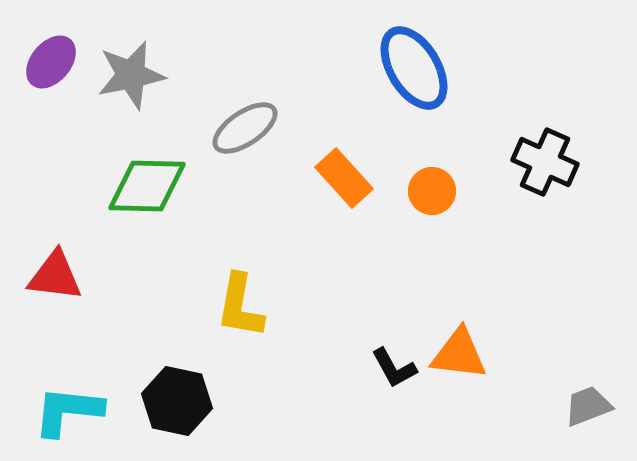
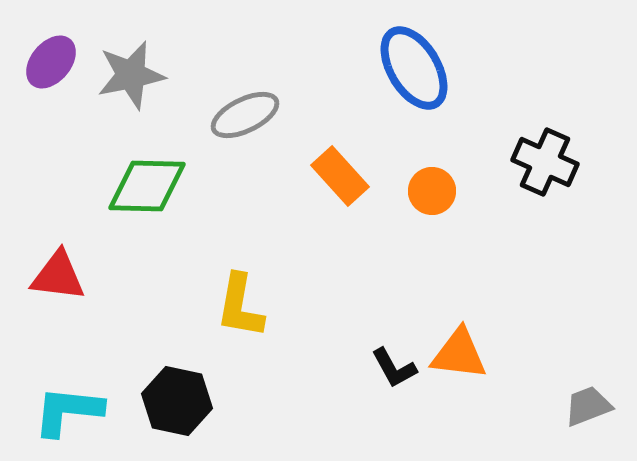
gray ellipse: moved 13 px up; rotated 8 degrees clockwise
orange rectangle: moved 4 px left, 2 px up
red triangle: moved 3 px right
